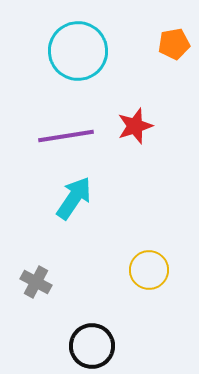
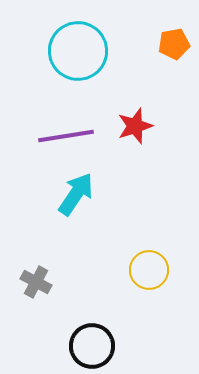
cyan arrow: moved 2 px right, 4 px up
